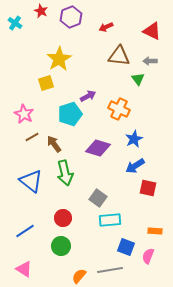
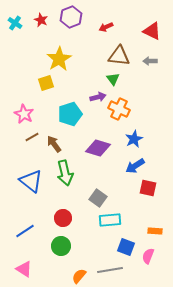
red star: moved 9 px down
green triangle: moved 25 px left
purple arrow: moved 10 px right, 1 px down; rotated 14 degrees clockwise
